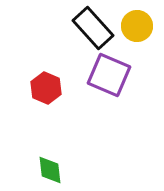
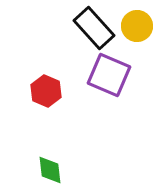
black rectangle: moved 1 px right
red hexagon: moved 3 px down
